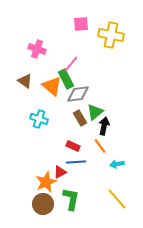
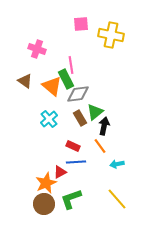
pink line: moved 1 px down; rotated 48 degrees counterclockwise
cyan cross: moved 10 px right; rotated 30 degrees clockwise
orange star: moved 1 px down
green L-shape: rotated 120 degrees counterclockwise
brown circle: moved 1 px right
